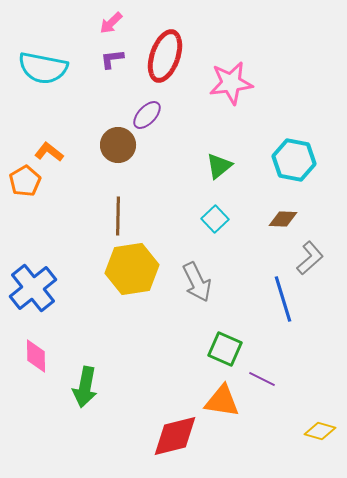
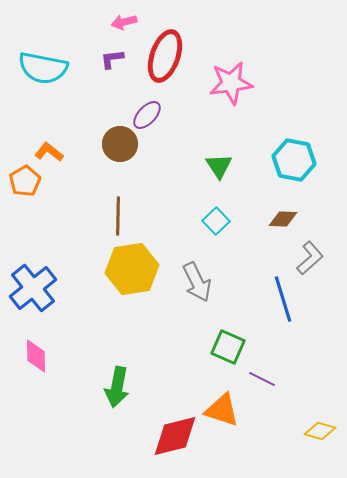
pink arrow: moved 13 px right, 1 px up; rotated 30 degrees clockwise
brown circle: moved 2 px right, 1 px up
green triangle: rotated 24 degrees counterclockwise
cyan square: moved 1 px right, 2 px down
green square: moved 3 px right, 2 px up
green arrow: moved 32 px right
orange triangle: moved 9 px down; rotated 9 degrees clockwise
